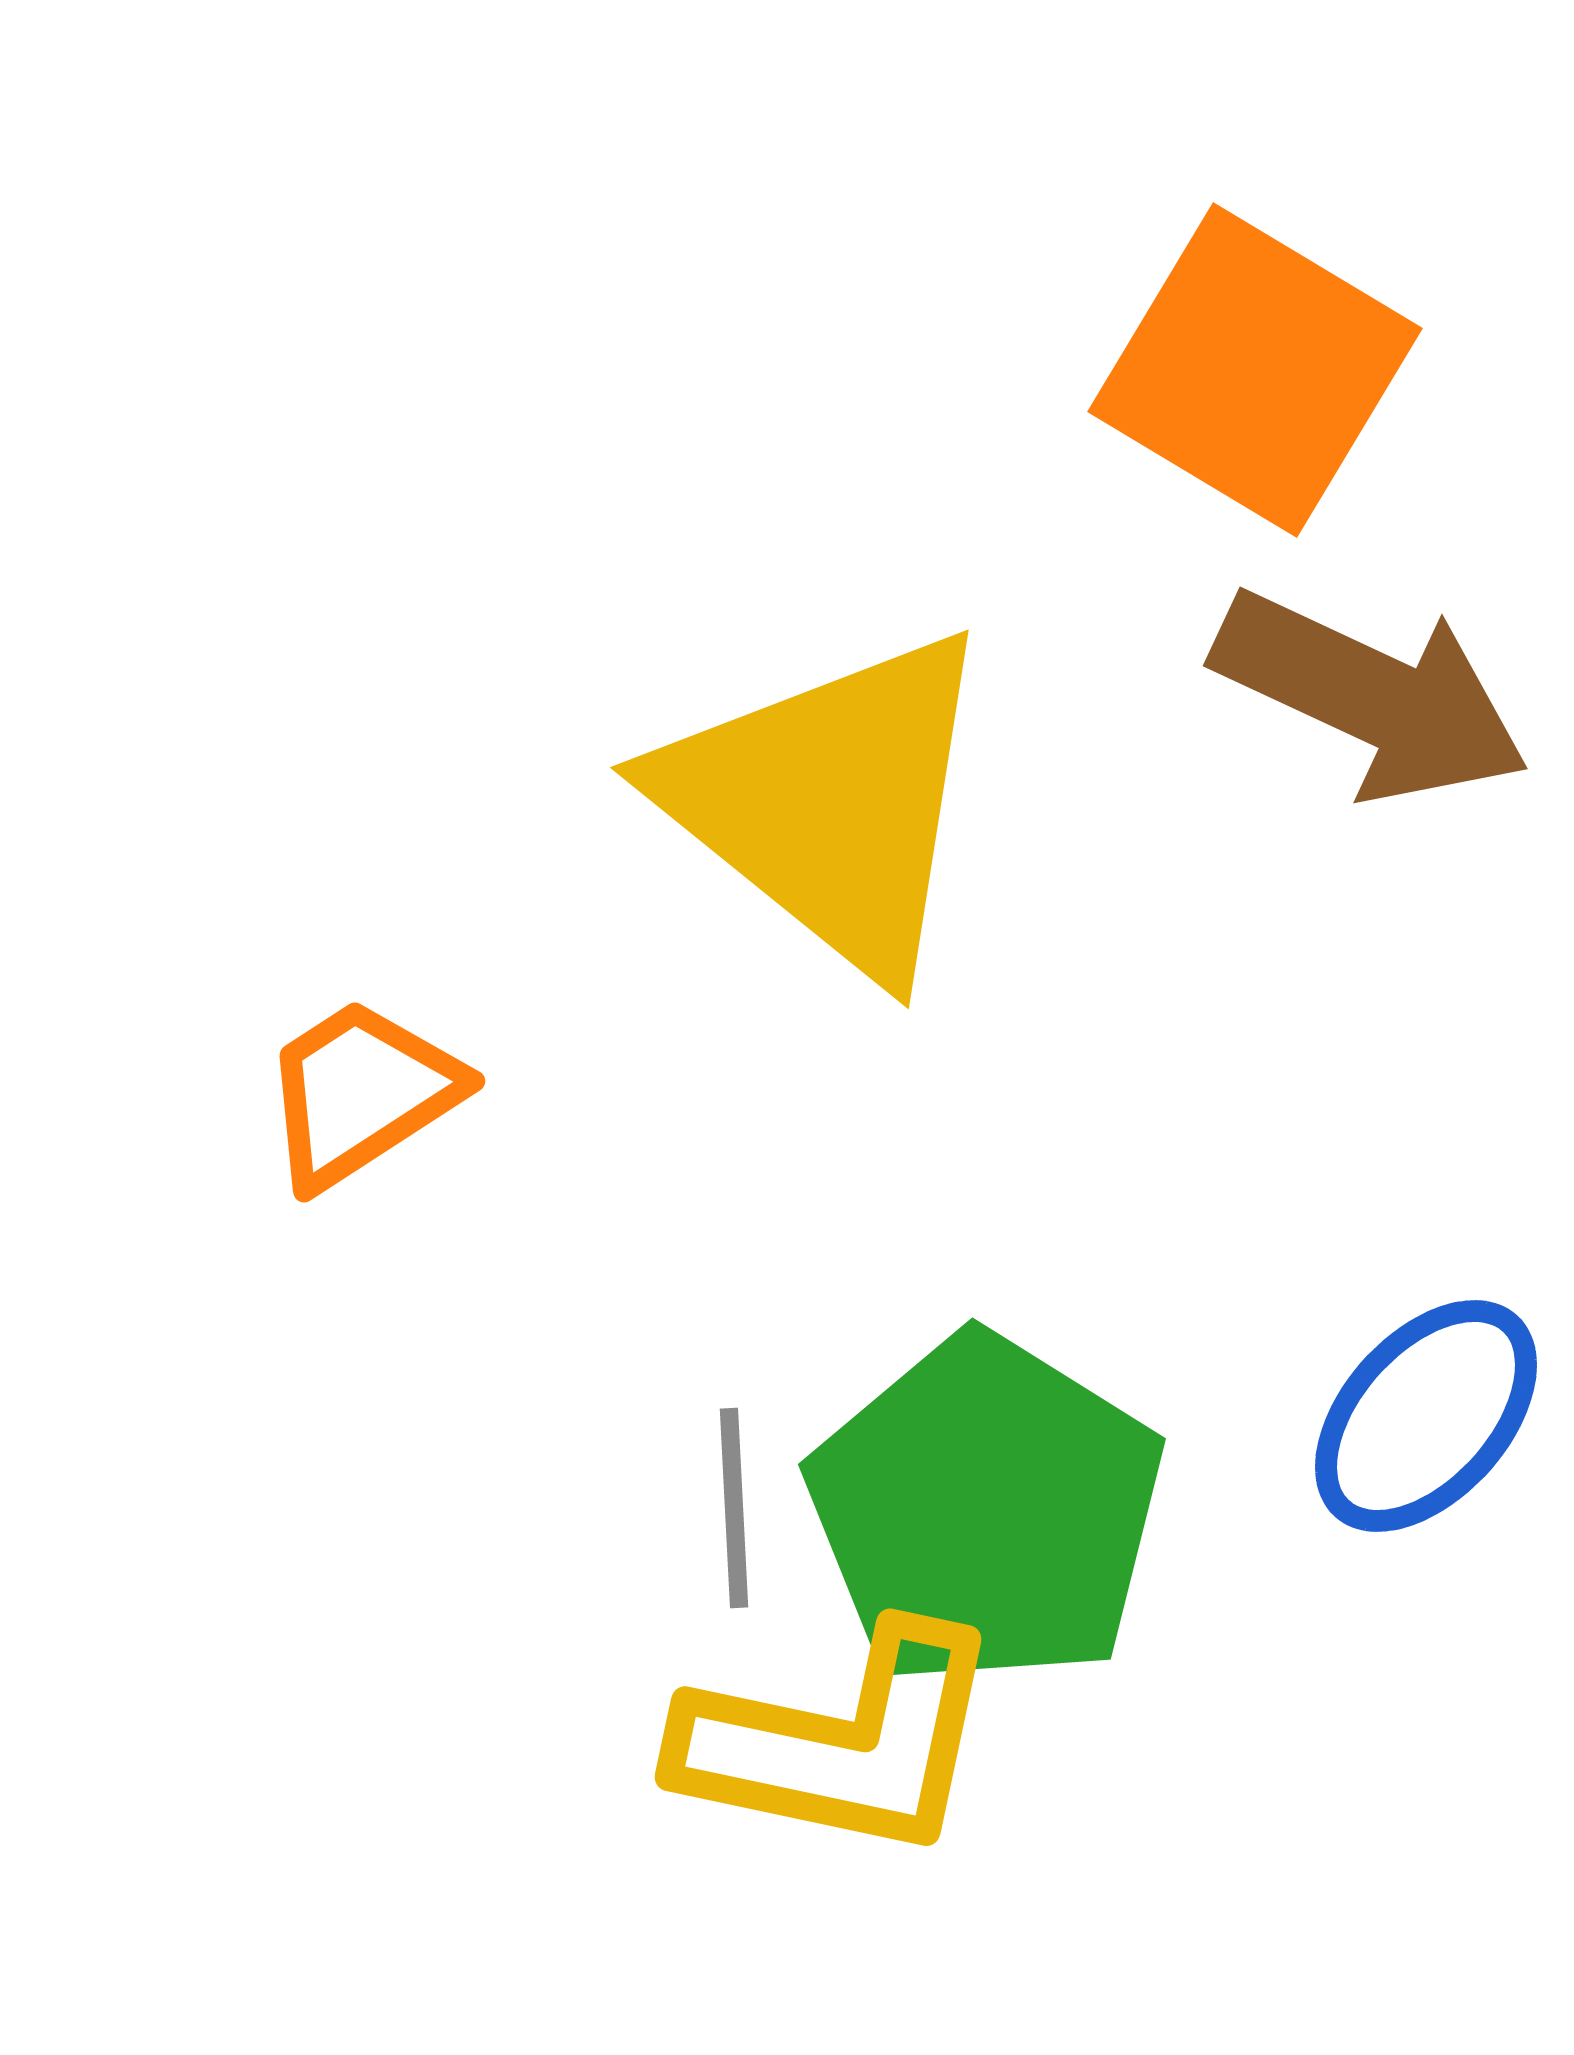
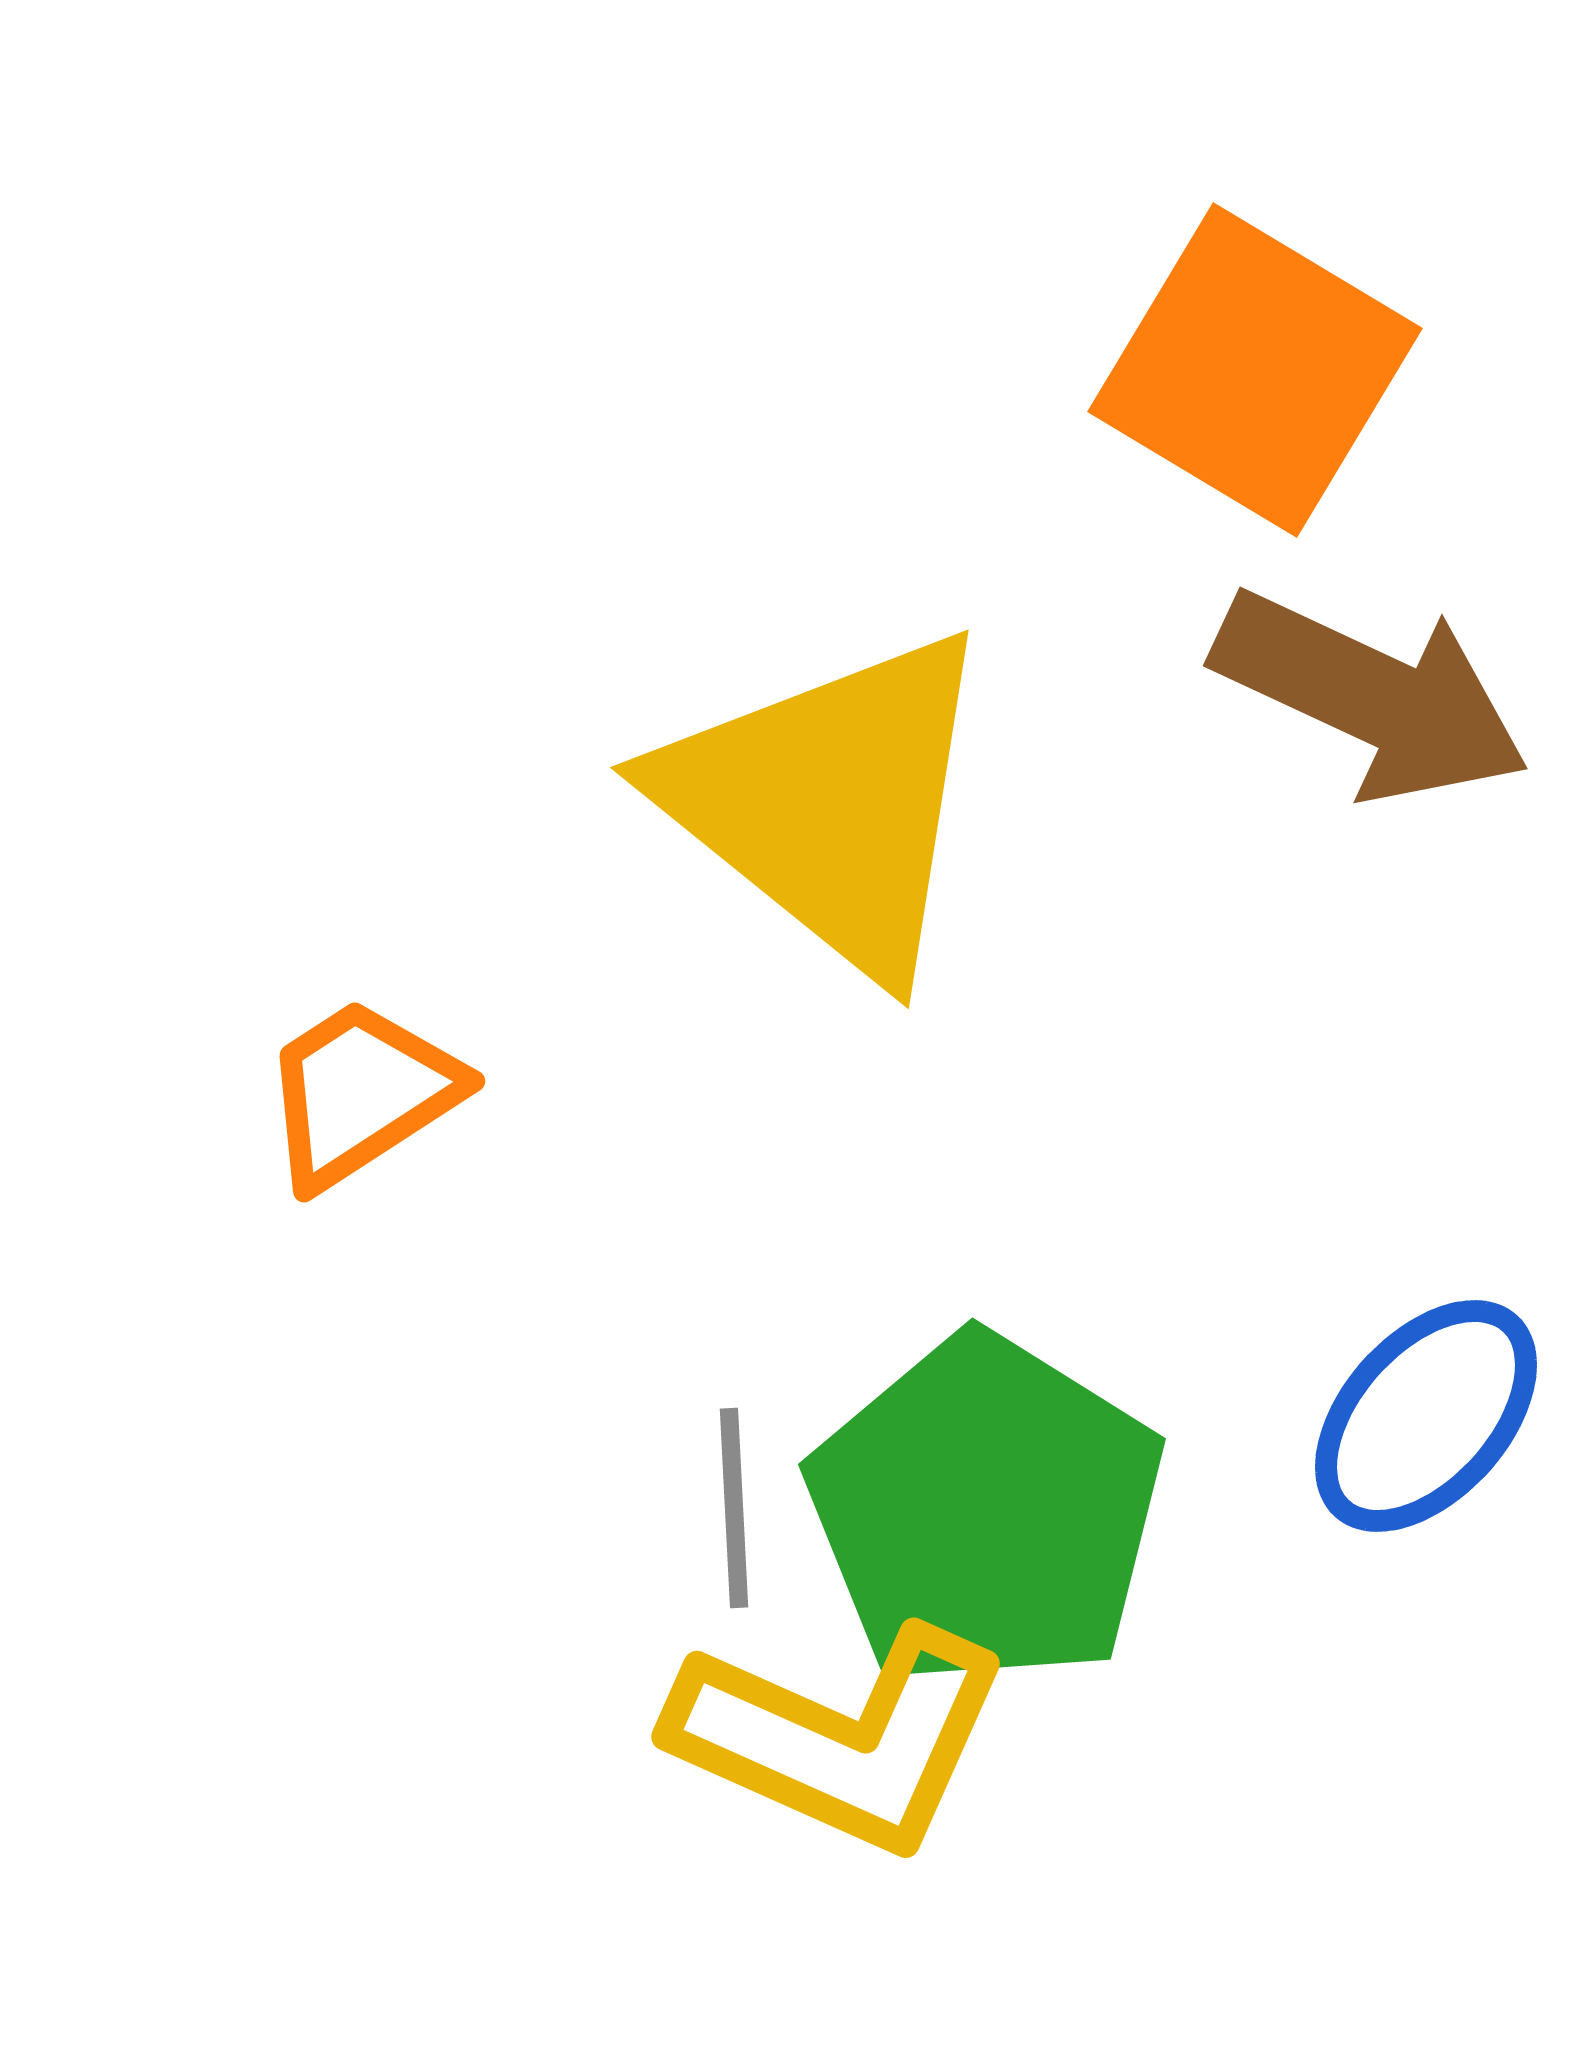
yellow L-shape: moved 4 px up; rotated 12 degrees clockwise
